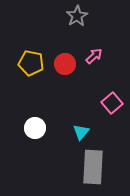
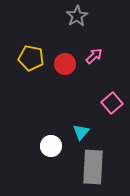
yellow pentagon: moved 5 px up
white circle: moved 16 px right, 18 px down
